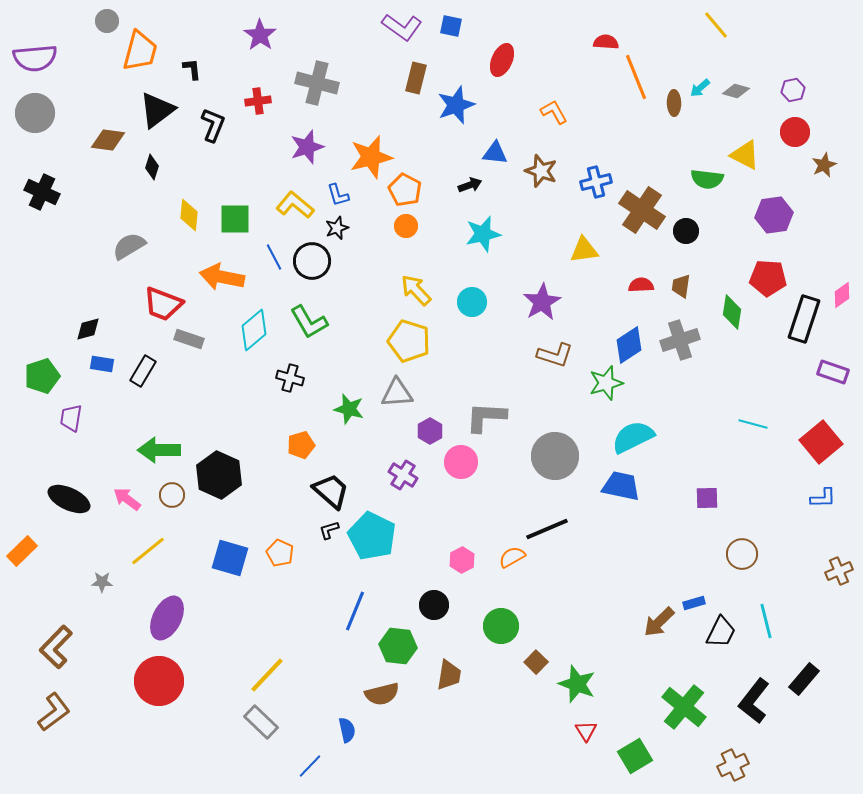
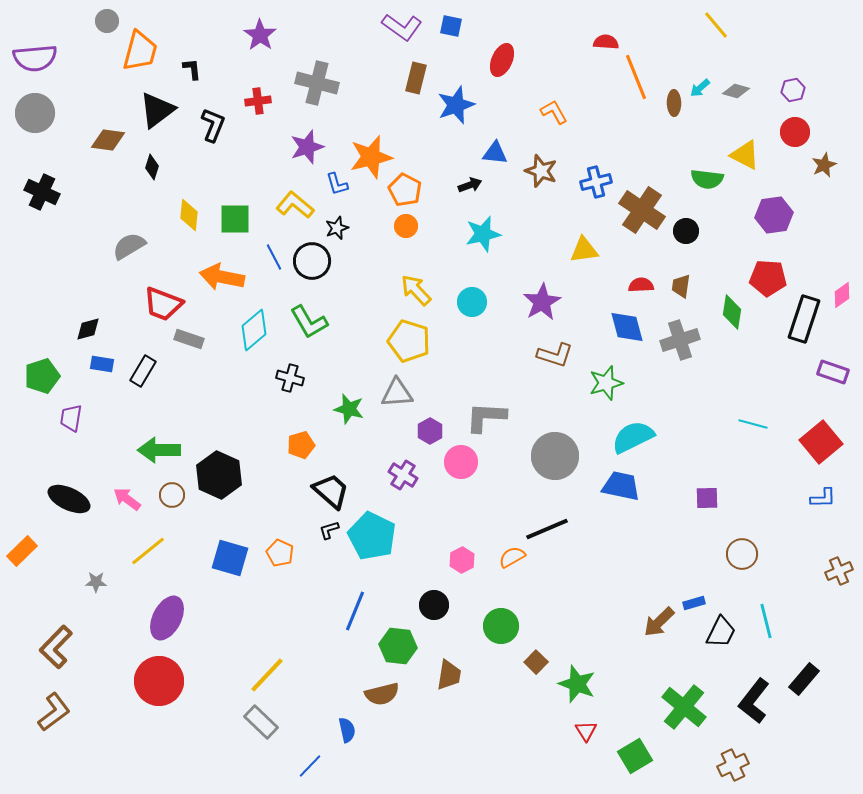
blue L-shape at (338, 195): moved 1 px left, 11 px up
blue diamond at (629, 345): moved 2 px left, 18 px up; rotated 72 degrees counterclockwise
gray star at (102, 582): moved 6 px left
